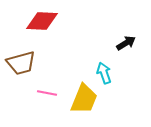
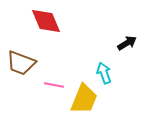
red diamond: moved 4 px right; rotated 64 degrees clockwise
black arrow: moved 1 px right
brown trapezoid: rotated 36 degrees clockwise
pink line: moved 7 px right, 8 px up
